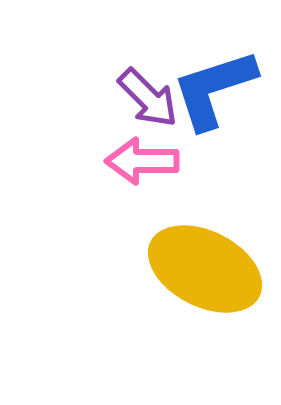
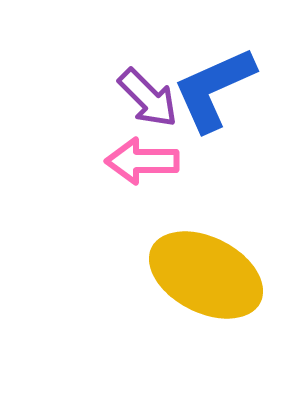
blue L-shape: rotated 6 degrees counterclockwise
yellow ellipse: moved 1 px right, 6 px down
